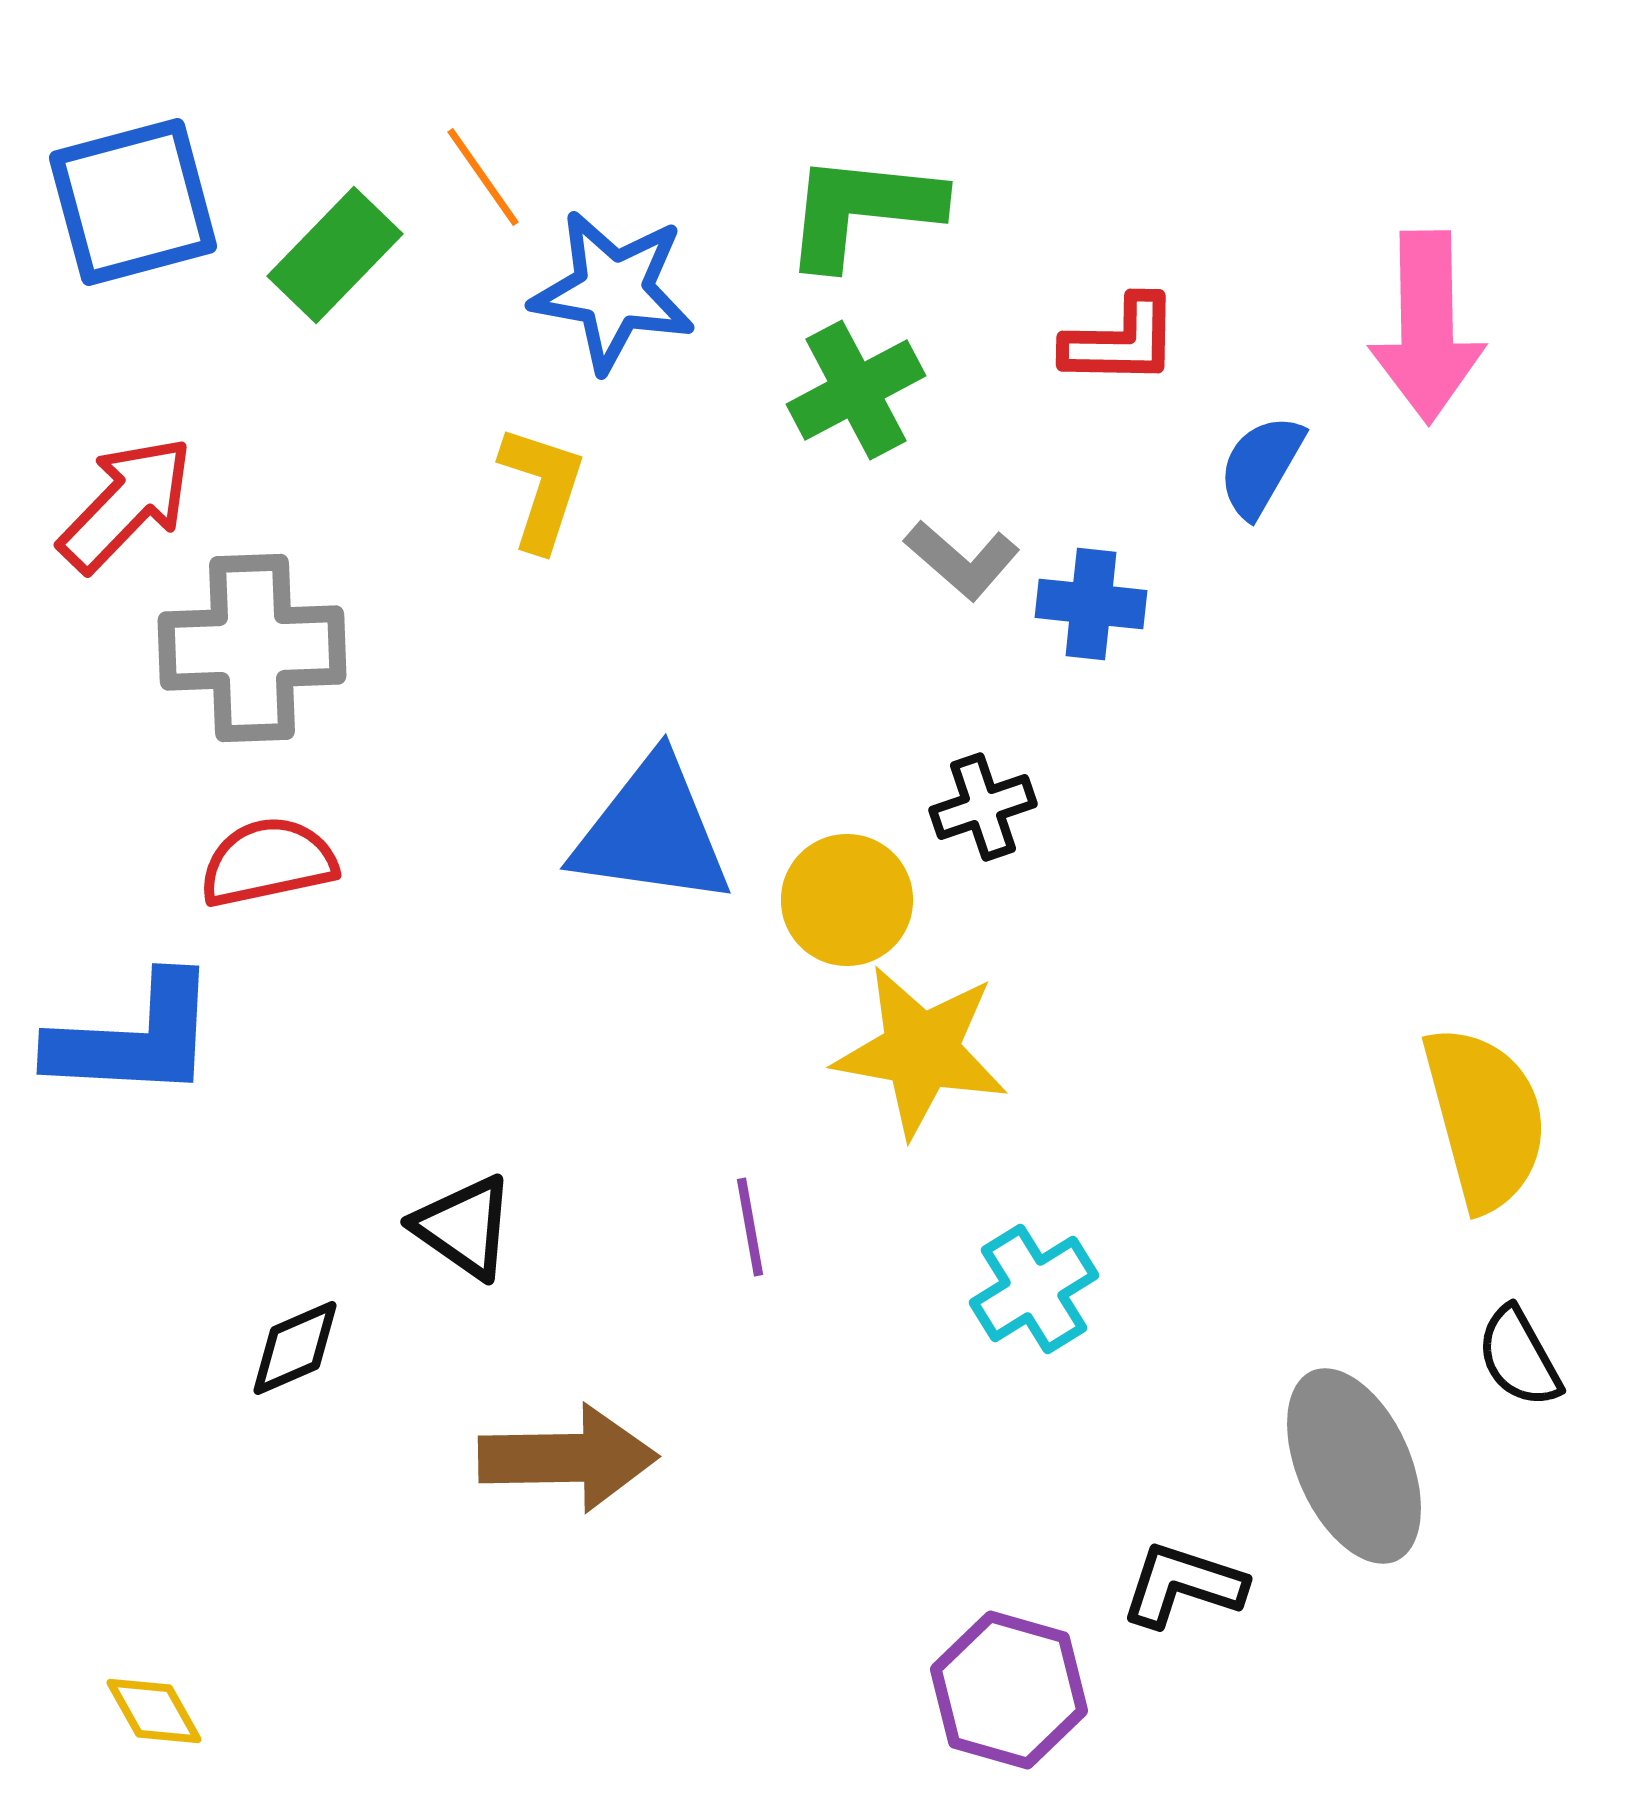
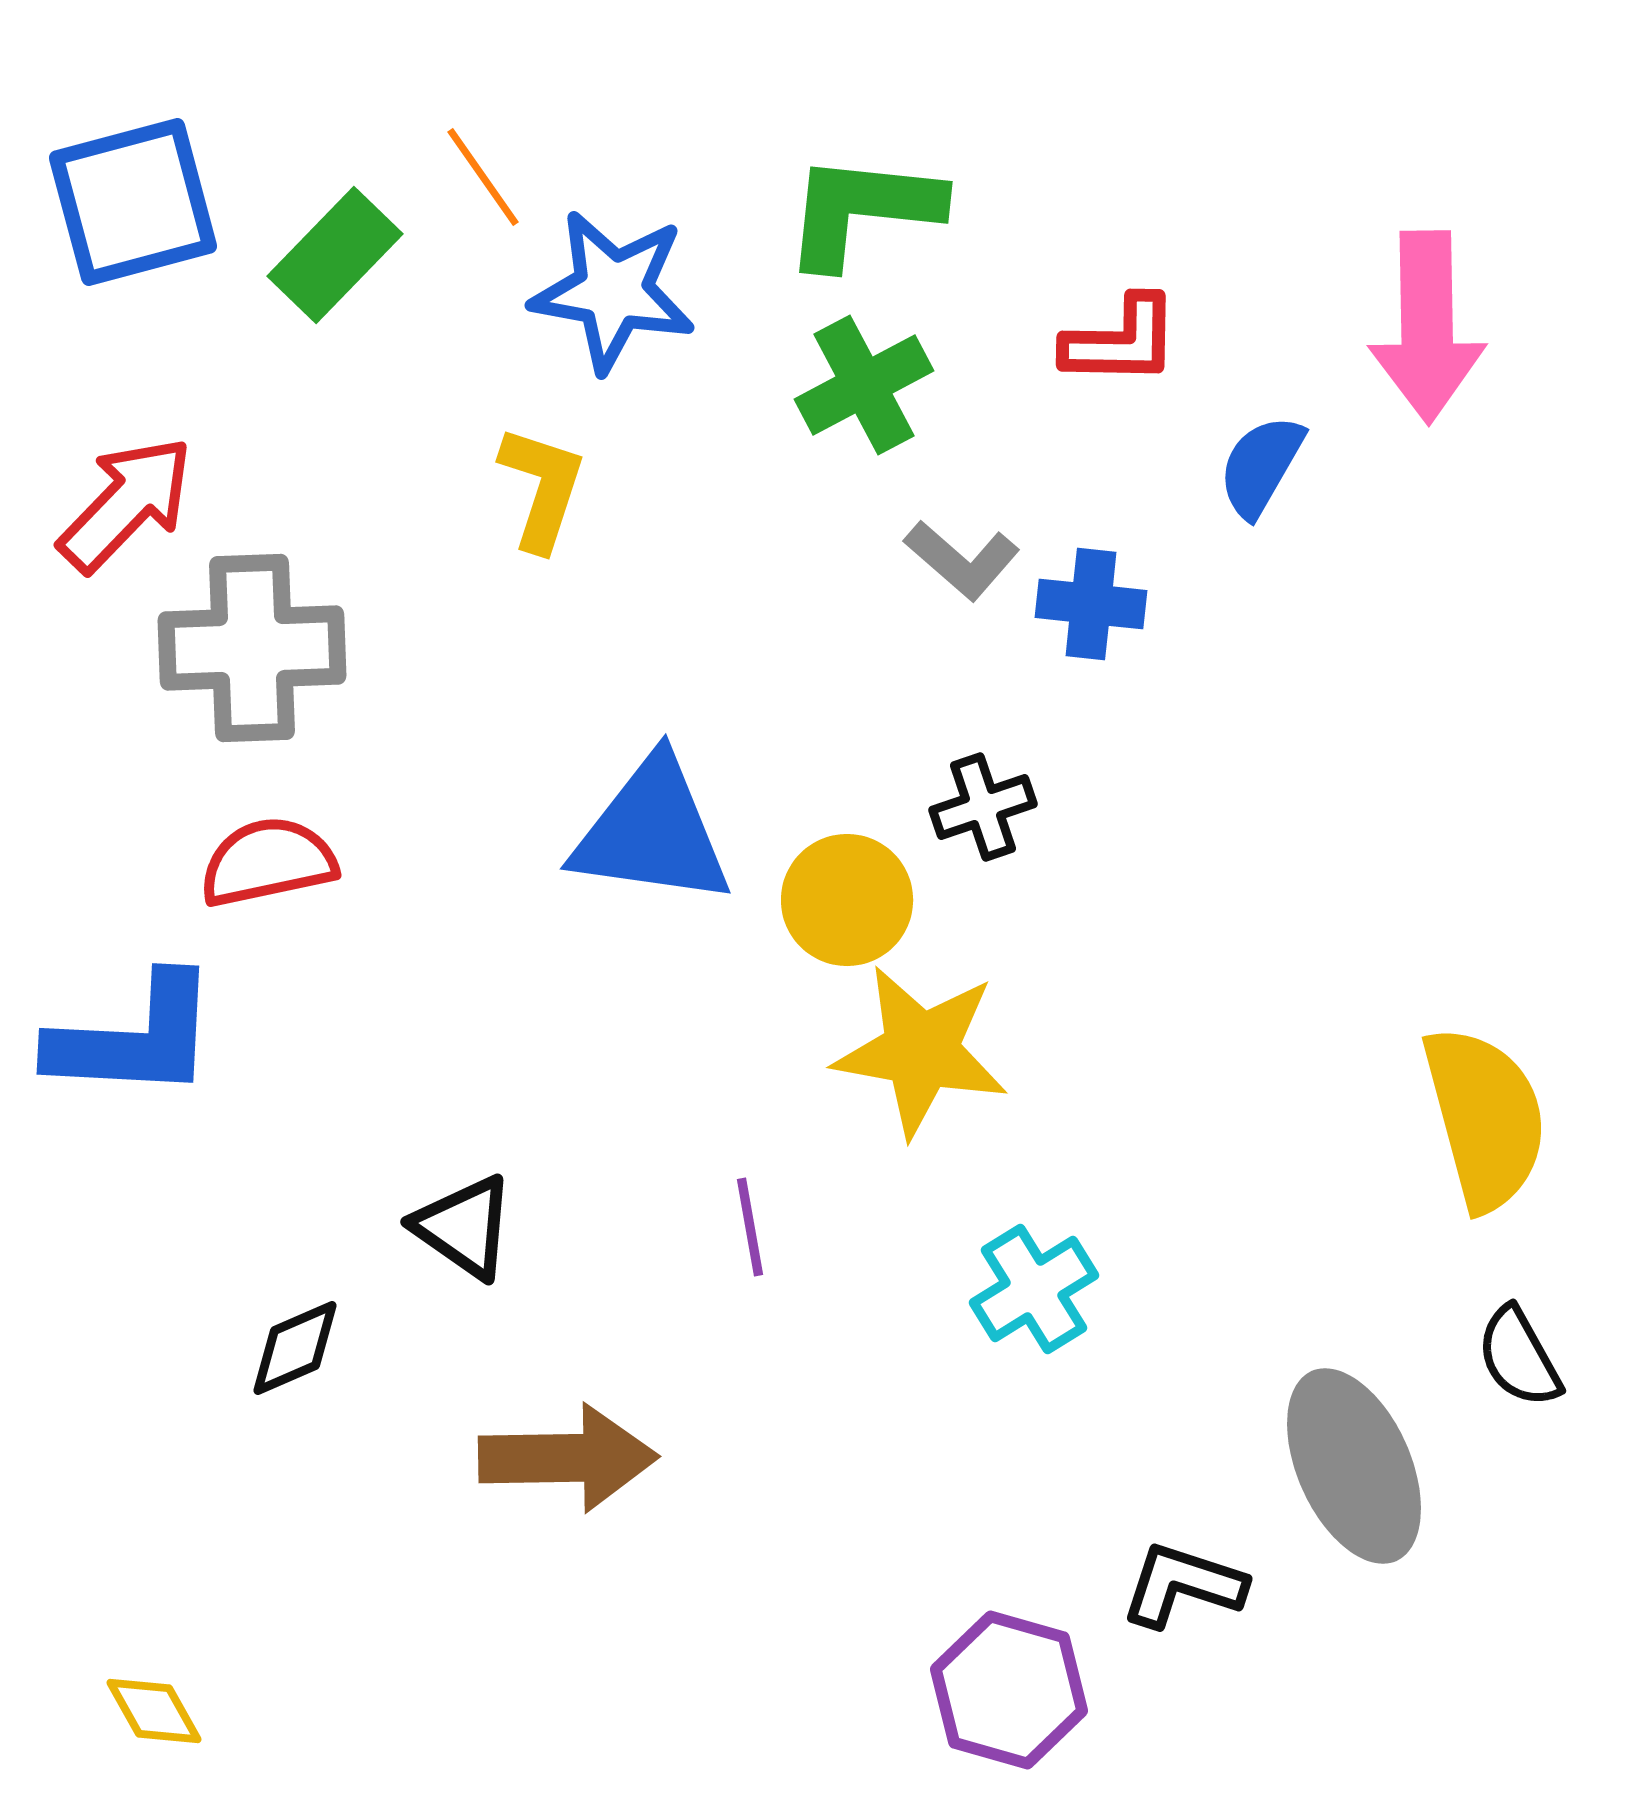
green cross: moved 8 px right, 5 px up
